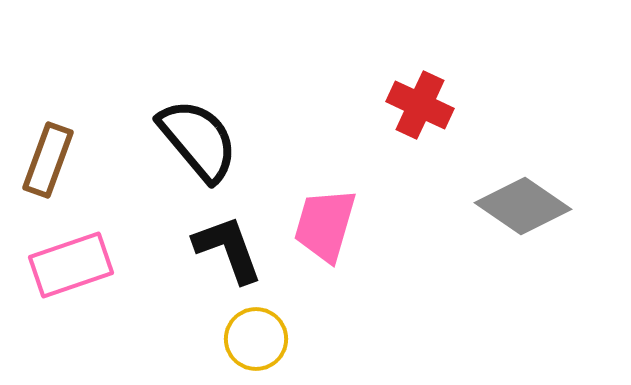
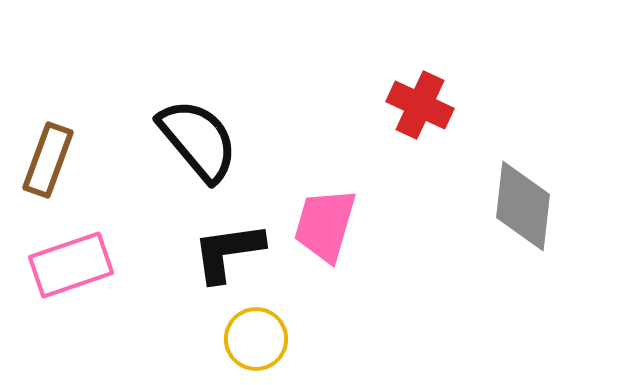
gray diamond: rotated 62 degrees clockwise
black L-shape: moved 3 px down; rotated 78 degrees counterclockwise
